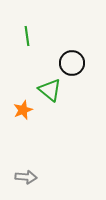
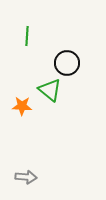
green line: rotated 12 degrees clockwise
black circle: moved 5 px left
orange star: moved 1 px left, 4 px up; rotated 24 degrees clockwise
